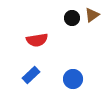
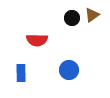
red semicircle: rotated 10 degrees clockwise
blue rectangle: moved 10 px left, 2 px up; rotated 48 degrees counterclockwise
blue circle: moved 4 px left, 9 px up
